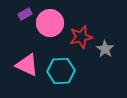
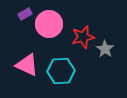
pink circle: moved 1 px left, 1 px down
red star: moved 2 px right
